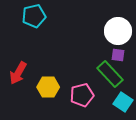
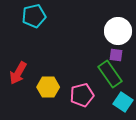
purple square: moved 2 px left
green rectangle: rotated 8 degrees clockwise
